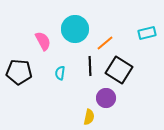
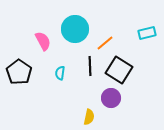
black pentagon: rotated 30 degrees clockwise
purple circle: moved 5 px right
